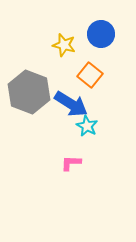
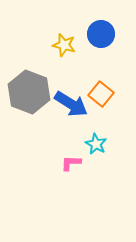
orange square: moved 11 px right, 19 px down
cyan star: moved 9 px right, 18 px down
